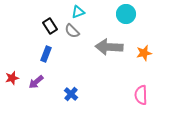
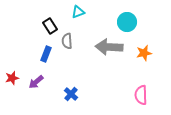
cyan circle: moved 1 px right, 8 px down
gray semicircle: moved 5 px left, 10 px down; rotated 42 degrees clockwise
